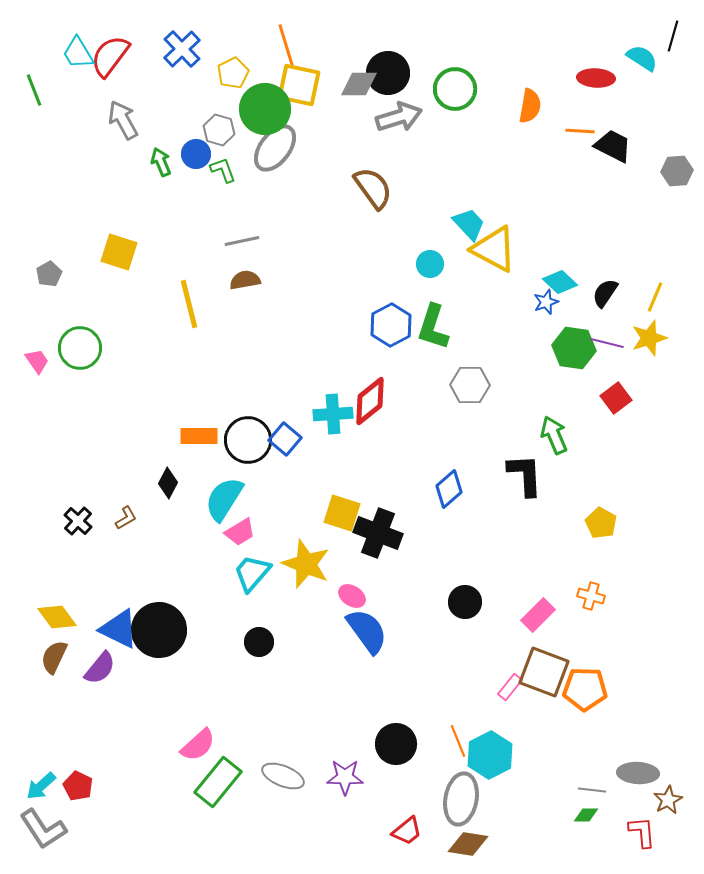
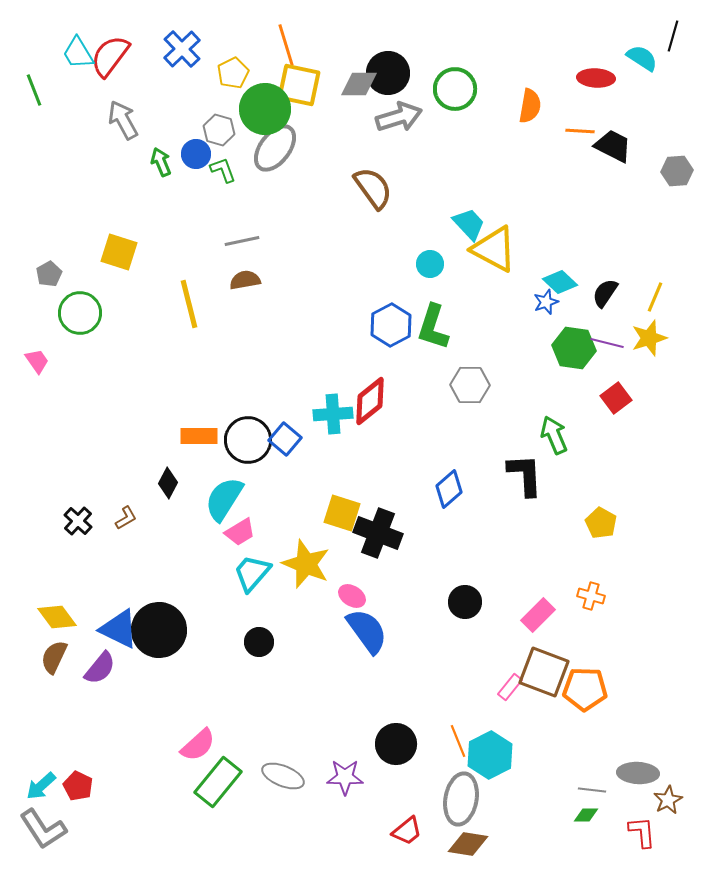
green circle at (80, 348): moved 35 px up
